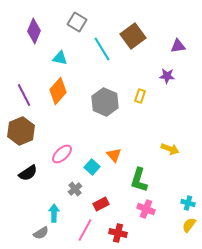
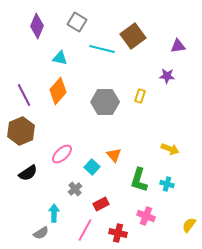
purple diamond: moved 3 px right, 5 px up
cyan line: rotated 45 degrees counterclockwise
gray hexagon: rotated 24 degrees counterclockwise
cyan cross: moved 21 px left, 19 px up
pink cross: moved 7 px down
